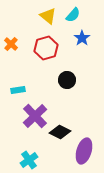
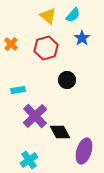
black diamond: rotated 35 degrees clockwise
